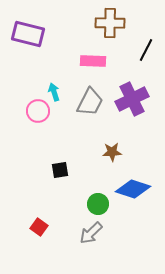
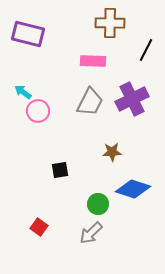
cyan arrow: moved 31 px left; rotated 36 degrees counterclockwise
